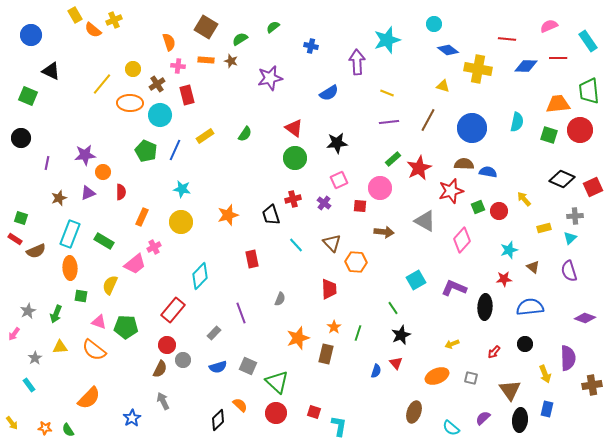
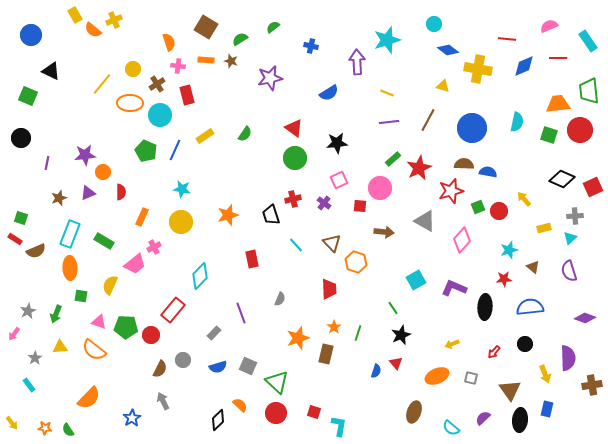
blue diamond at (526, 66): moved 2 px left; rotated 25 degrees counterclockwise
orange hexagon at (356, 262): rotated 15 degrees clockwise
red circle at (167, 345): moved 16 px left, 10 px up
